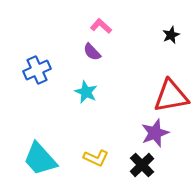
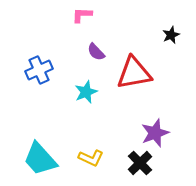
pink L-shape: moved 19 px left, 11 px up; rotated 40 degrees counterclockwise
purple semicircle: moved 4 px right
blue cross: moved 2 px right
cyan star: rotated 25 degrees clockwise
red triangle: moved 37 px left, 23 px up
yellow L-shape: moved 5 px left
black cross: moved 2 px left, 2 px up
